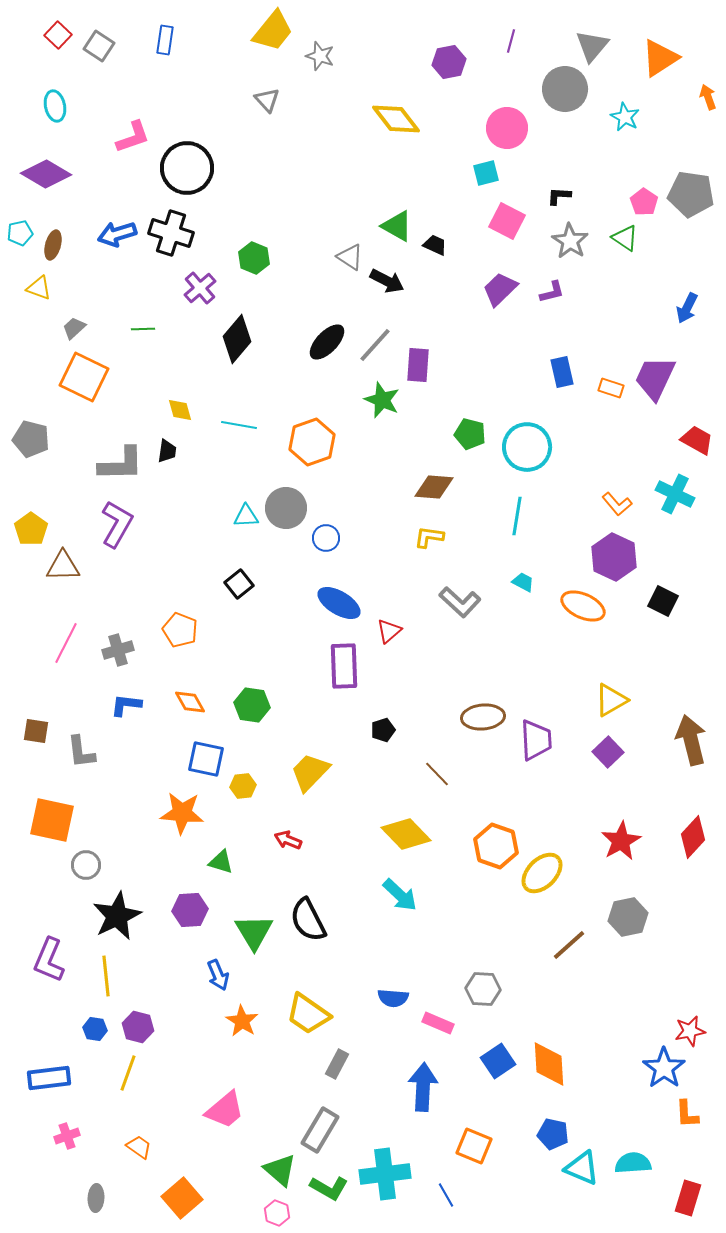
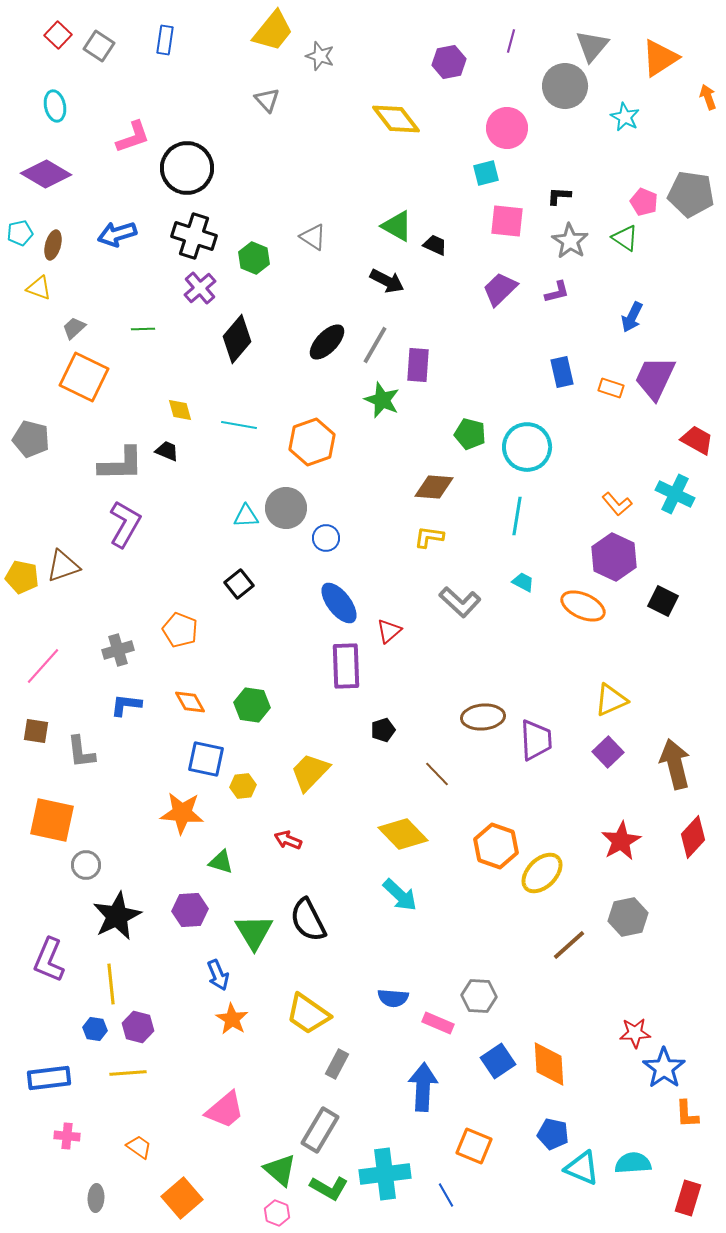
gray circle at (565, 89): moved 3 px up
pink pentagon at (644, 202): rotated 12 degrees counterclockwise
pink square at (507, 221): rotated 21 degrees counterclockwise
black cross at (171, 233): moved 23 px right, 3 px down
gray triangle at (350, 257): moved 37 px left, 20 px up
purple L-shape at (552, 292): moved 5 px right
blue arrow at (687, 308): moved 55 px left, 9 px down
gray line at (375, 345): rotated 12 degrees counterclockwise
black trapezoid at (167, 451): rotated 75 degrees counterclockwise
purple L-shape at (117, 524): moved 8 px right
yellow pentagon at (31, 529): moved 9 px left, 48 px down; rotated 24 degrees counterclockwise
brown triangle at (63, 566): rotated 18 degrees counterclockwise
blue ellipse at (339, 603): rotated 21 degrees clockwise
pink line at (66, 643): moved 23 px left, 23 px down; rotated 15 degrees clockwise
purple rectangle at (344, 666): moved 2 px right
yellow triangle at (611, 700): rotated 6 degrees clockwise
brown arrow at (691, 740): moved 16 px left, 24 px down
yellow diamond at (406, 834): moved 3 px left
yellow line at (106, 976): moved 5 px right, 8 px down
gray hexagon at (483, 989): moved 4 px left, 7 px down
orange star at (242, 1021): moved 10 px left, 2 px up
red star at (690, 1031): moved 55 px left, 2 px down; rotated 8 degrees clockwise
yellow line at (128, 1073): rotated 66 degrees clockwise
pink cross at (67, 1136): rotated 25 degrees clockwise
